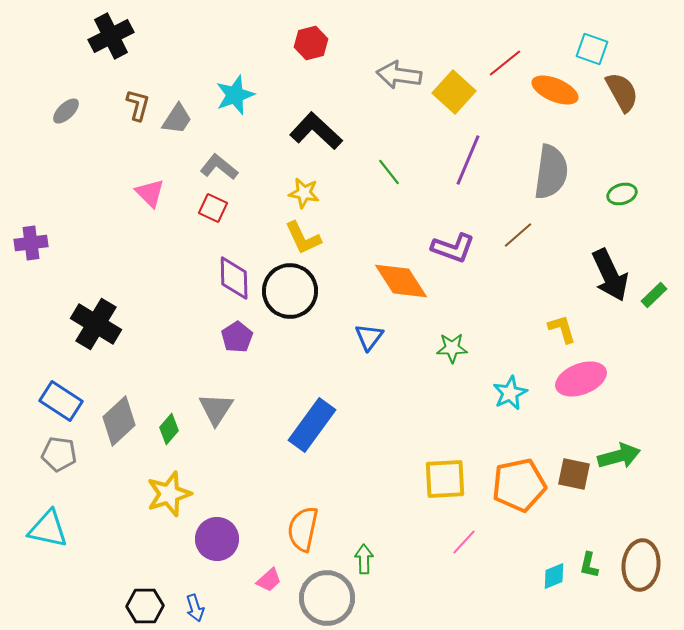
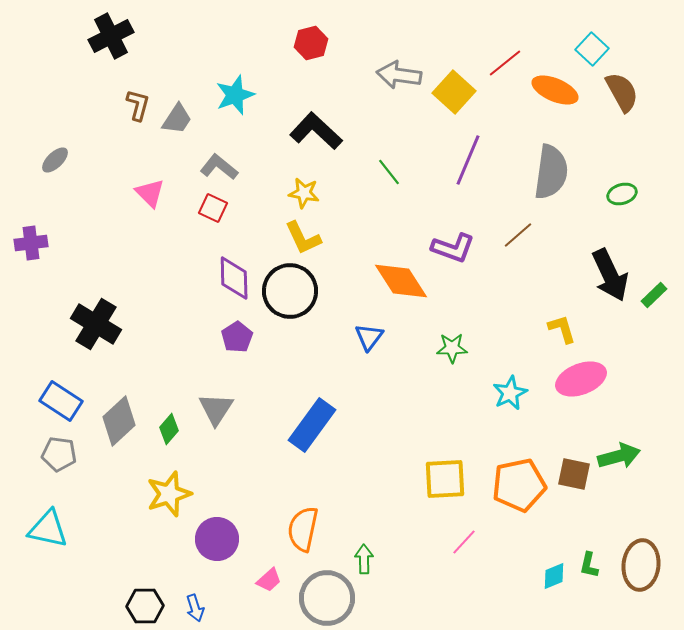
cyan square at (592, 49): rotated 24 degrees clockwise
gray ellipse at (66, 111): moved 11 px left, 49 px down
